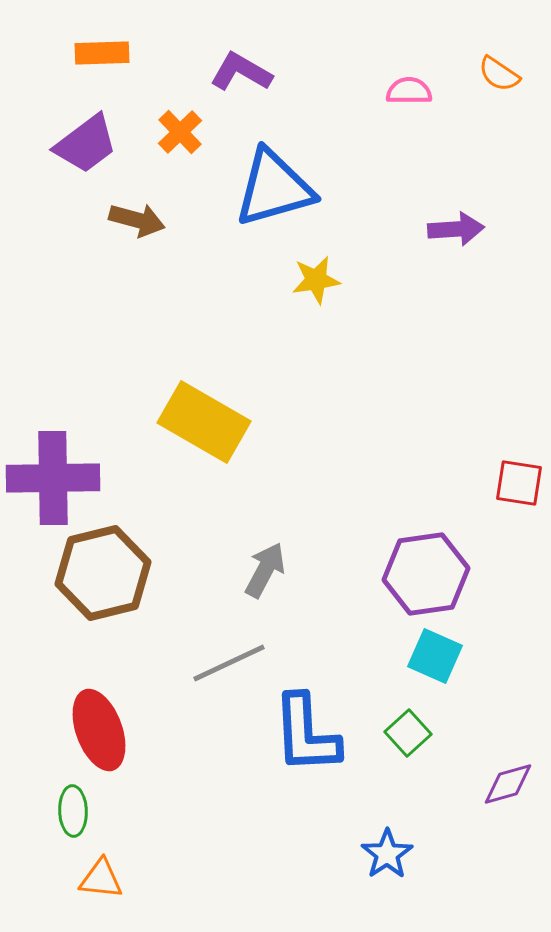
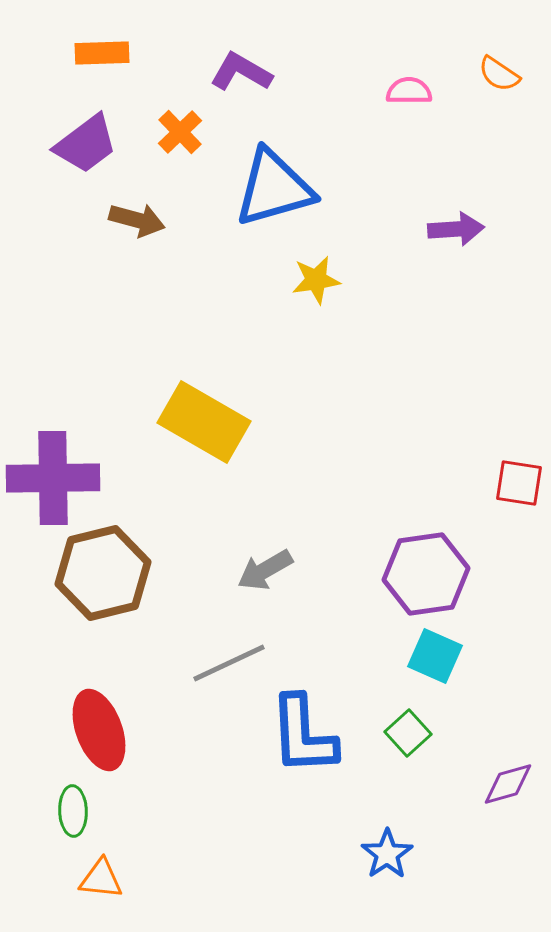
gray arrow: rotated 148 degrees counterclockwise
blue L-shape: moved 3 px left, 1 px down
